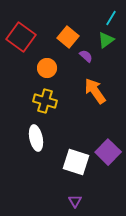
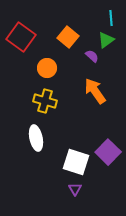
cyan line: rotated 35 degrees counterclockwise
purple semicircle: moved 6 px right
purple triangle: moved 12 px up
